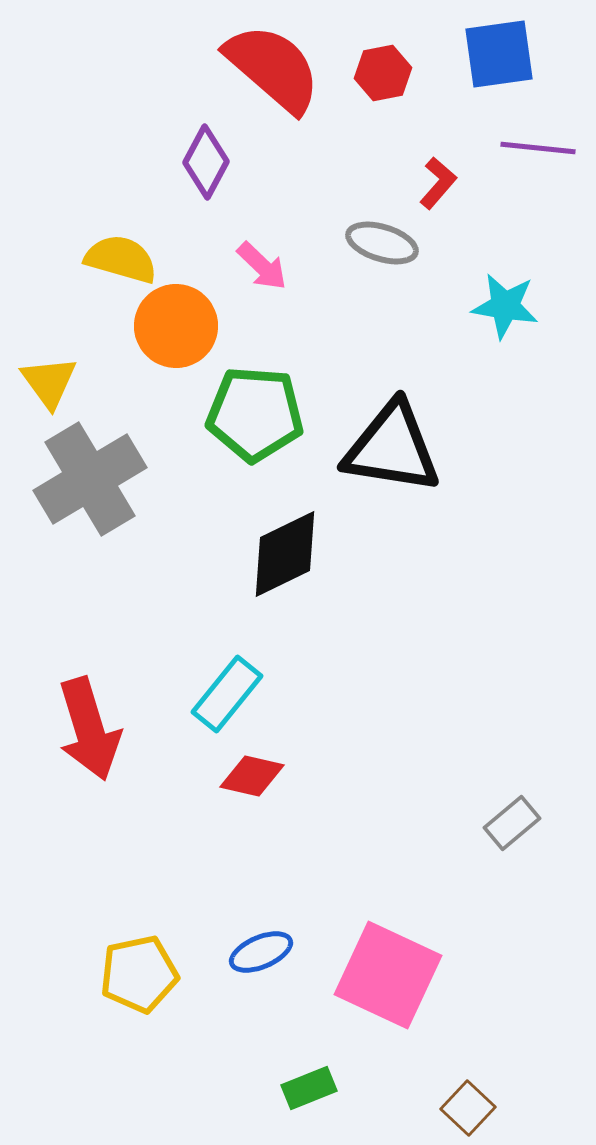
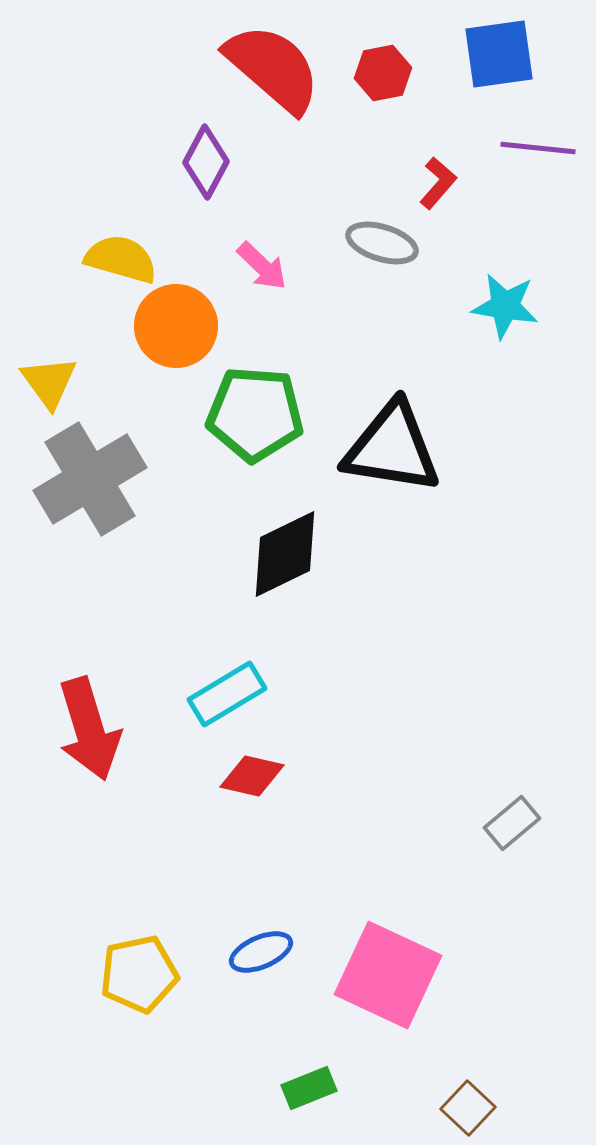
cyan rectangle: rotated 20 degrees clockwise
